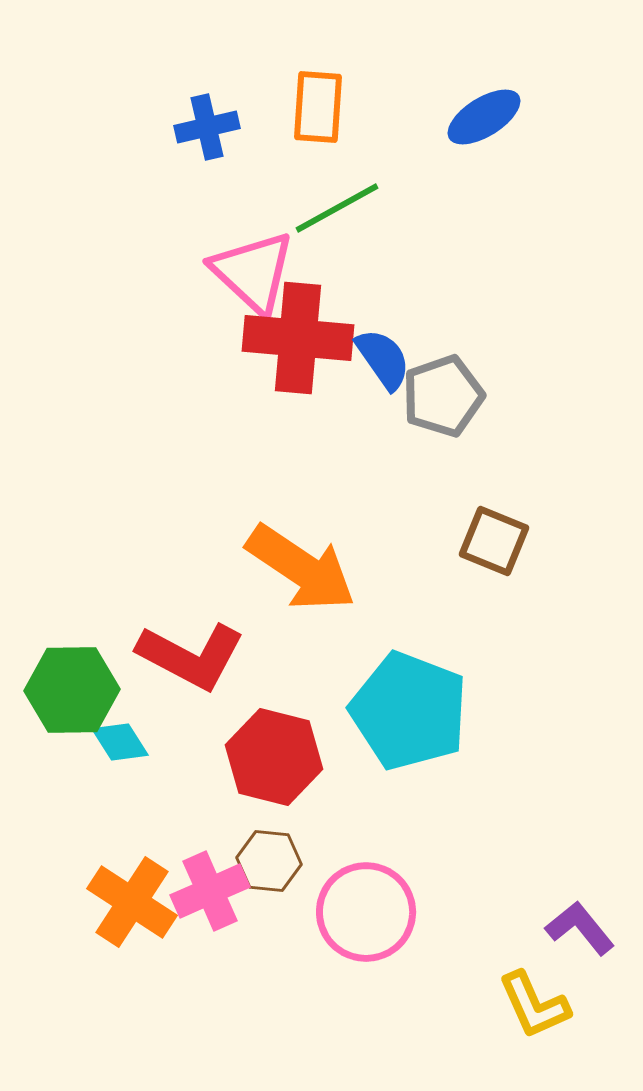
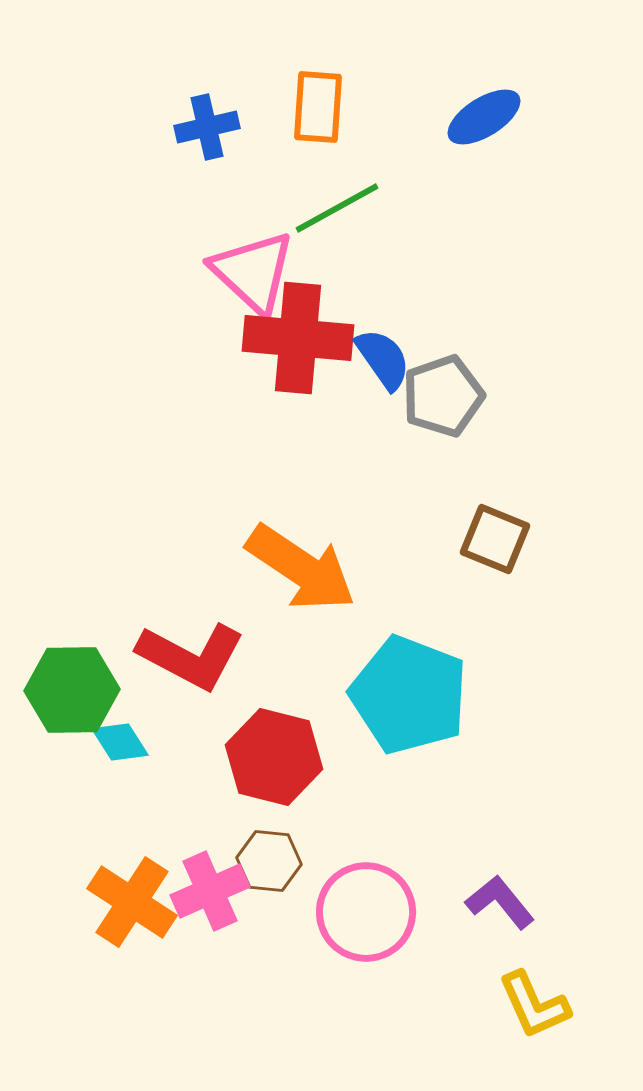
brown square: moved 1 px right, 2 px up
cyan pentagon: moved 16 px up
purple L-shape: moved 80 px left, 26 px up
